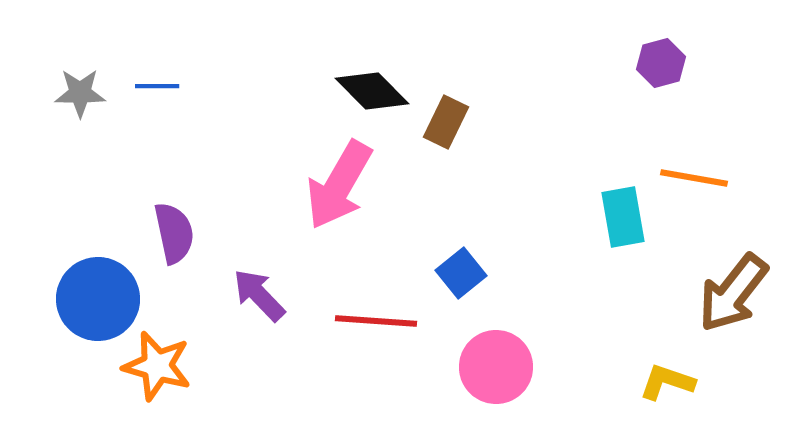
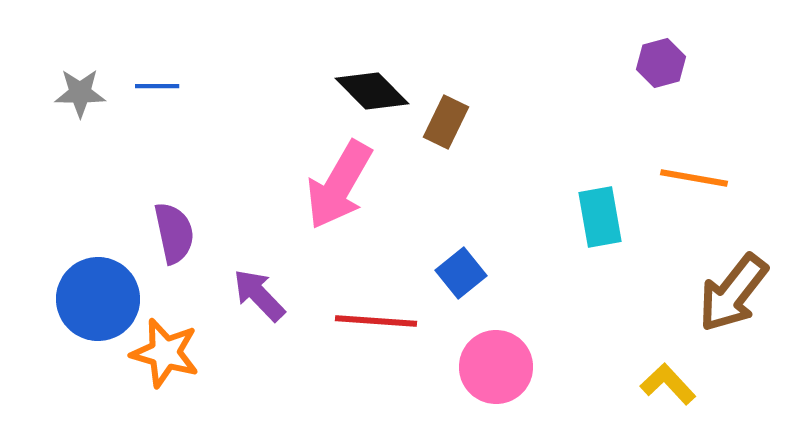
cyan rectangle: moved 23 px left
orange star: moved 8 px right, 13 px up
yellow L-shape: moved 1 px right, 2 px down; rotated 28 degrees clockwise
